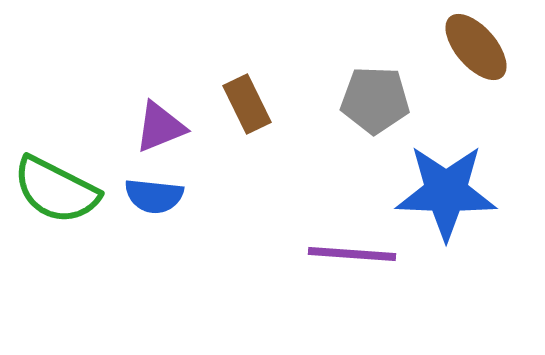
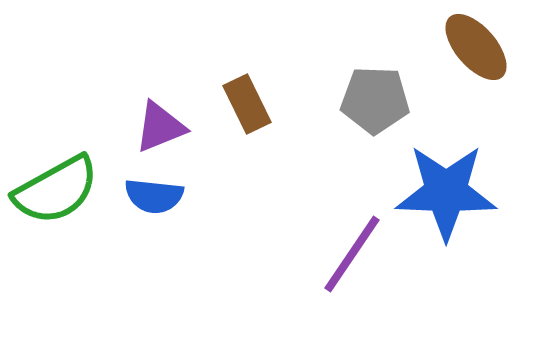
green semicircle: rotated 56 degrees counterclockwise
purple line: rotated 60 degrees counterclockwise
